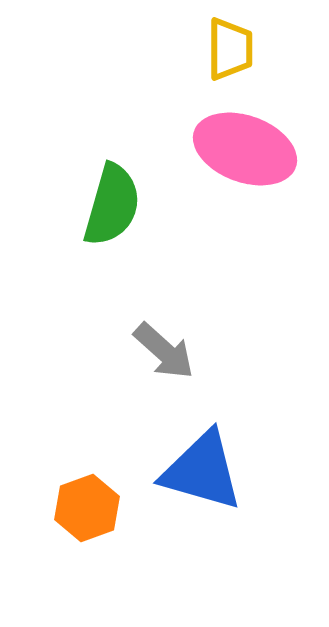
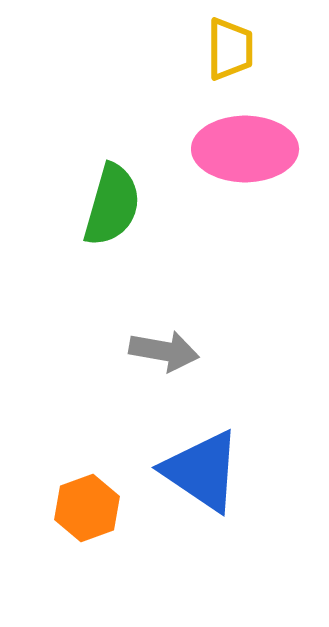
pink ellipse: rotated 20 degrees counterclockwise
gray arrow: rotated 32 degrees counterclockwise
blue triangle: rotated 18 degrees clockwise
